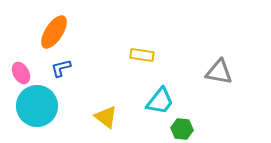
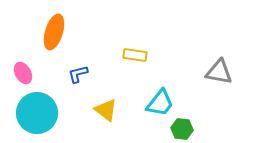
orange ellipse: rotated 16 degrees counterclockwise
yellow rectangle: moved 7 px left
blue L-shape: moved 17 px right, 6 px down
pink ellipse: moved 2 px right
cyan trapezoid: moved 2 px down
cyan circle: moved 7 px down
yellow triangle: moved 7 px up
